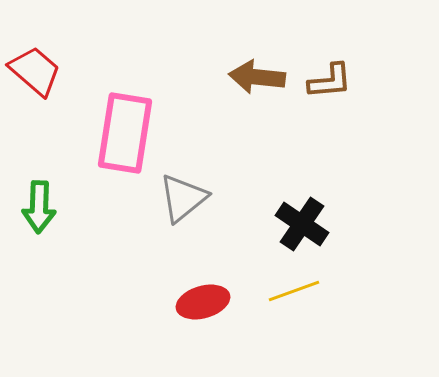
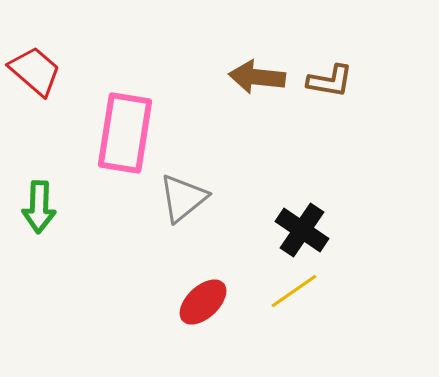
brown L-shape: rotated 15 degrees clockwise
black cross: moved 6 px down
yellow line: rotated 15 degrees counterclockwise
red ellipse: rotated 27 degrees counterclockwise
